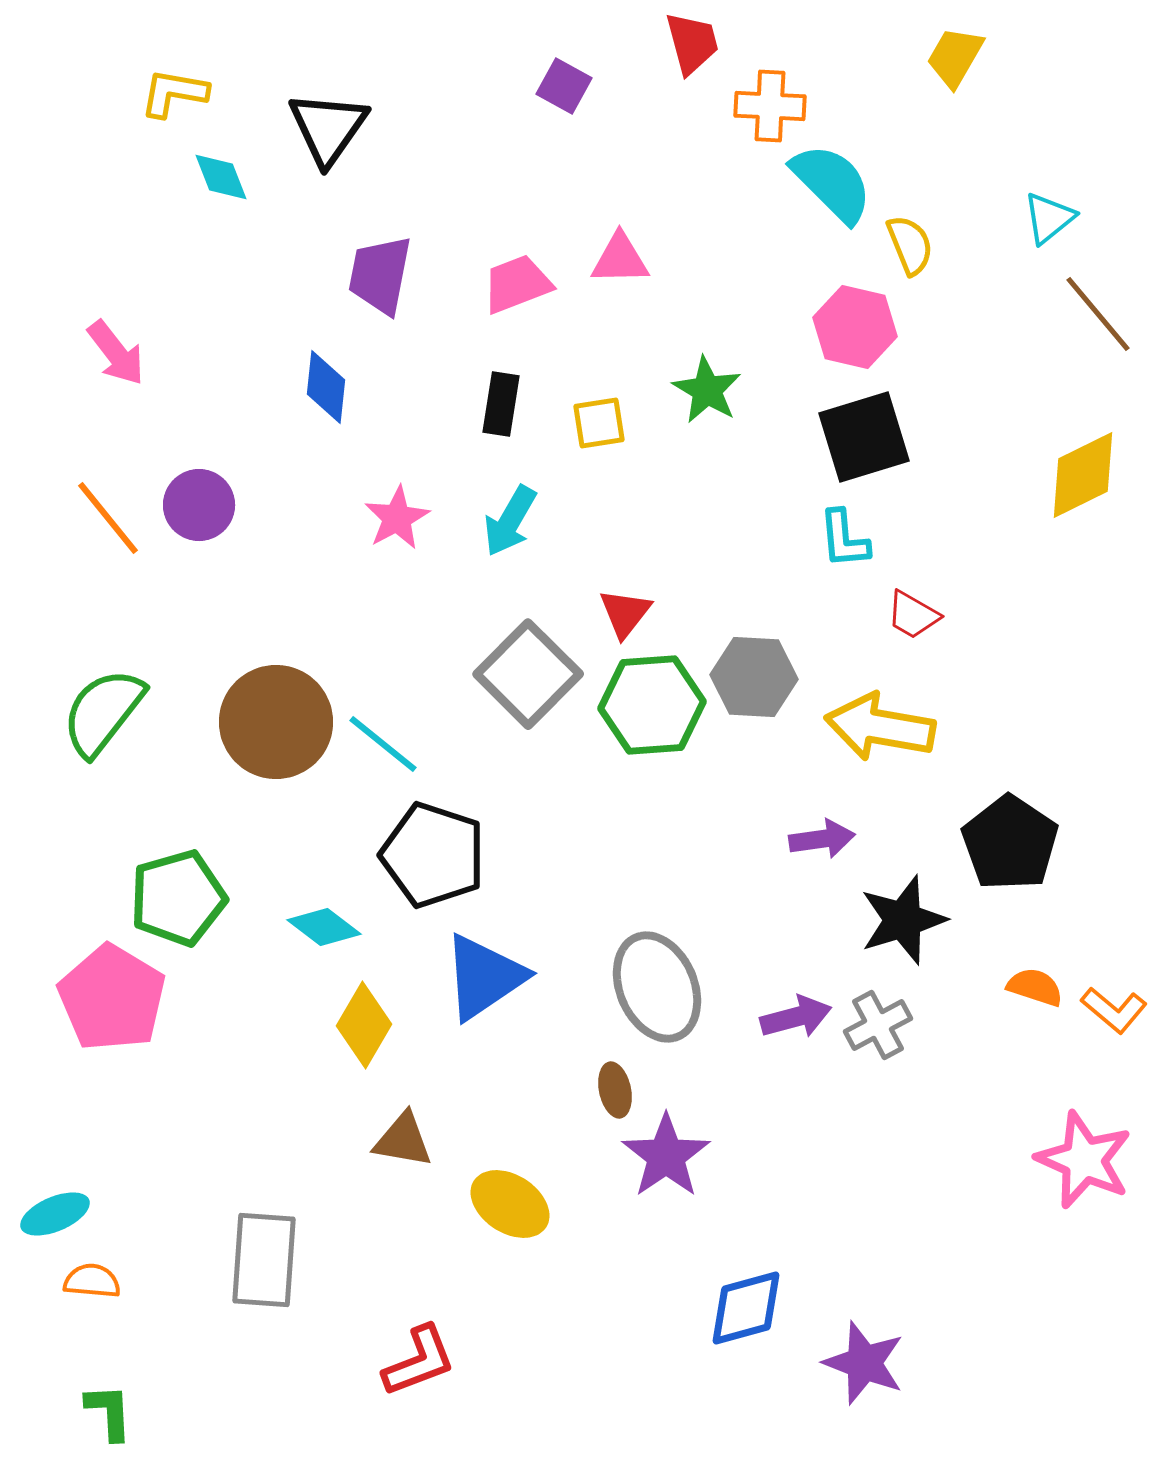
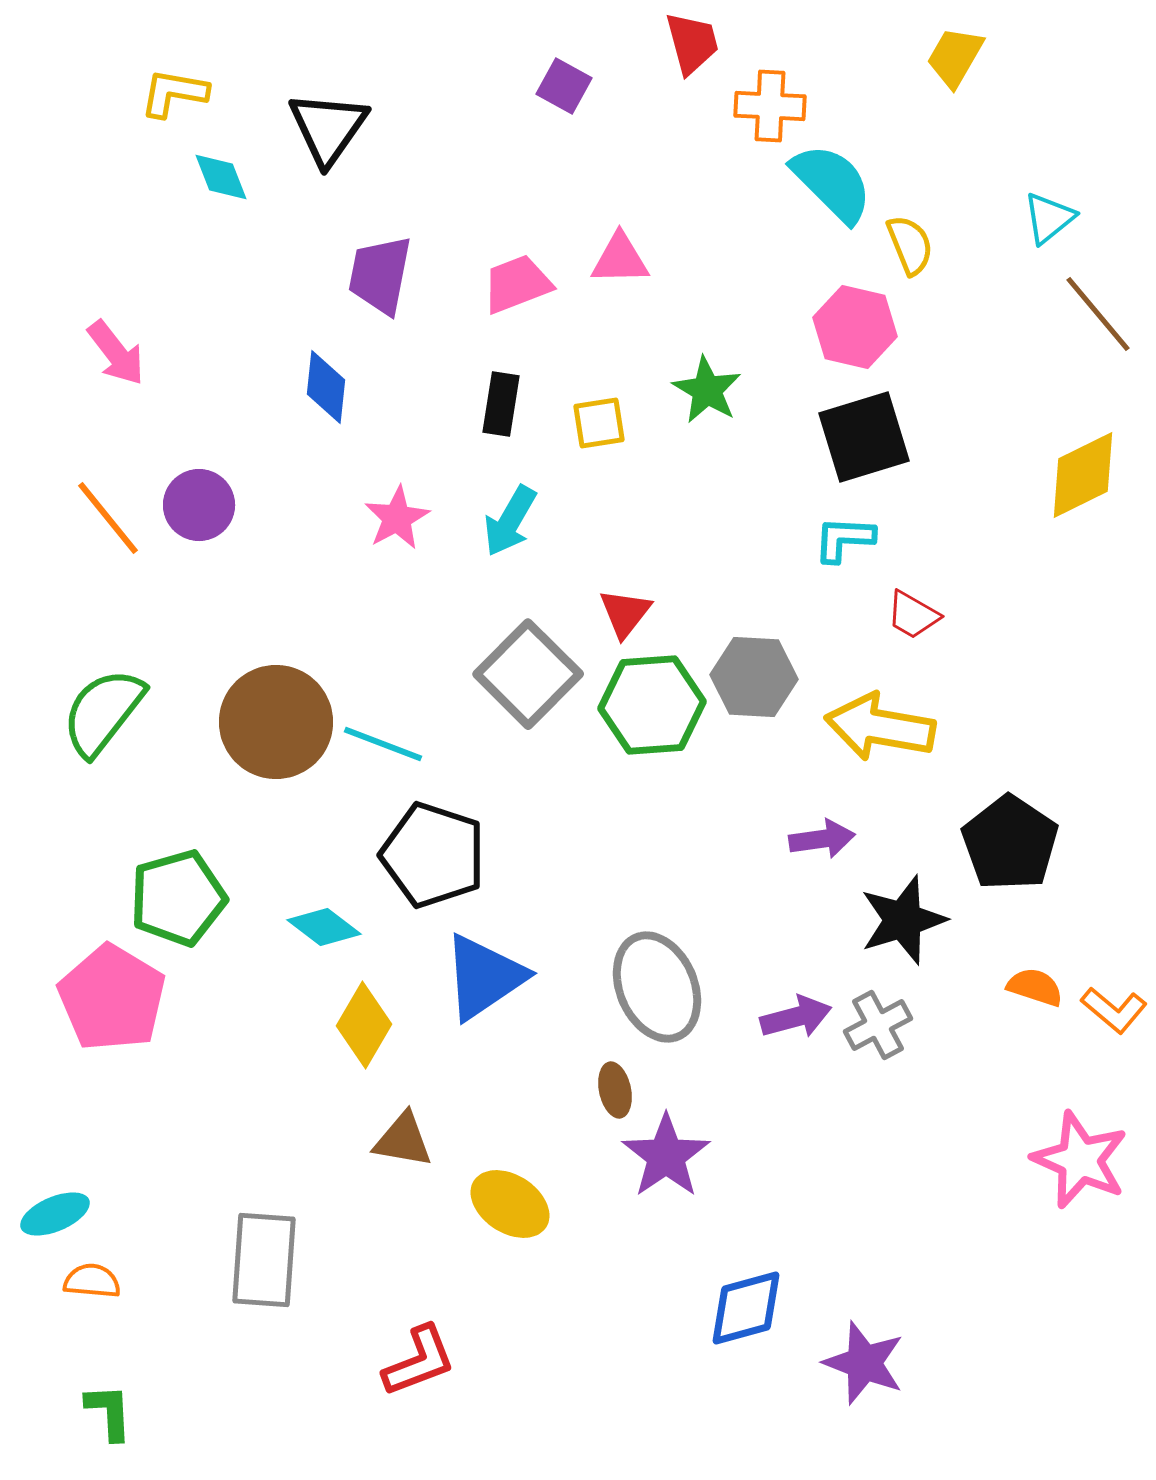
cyan L-shape at (844, 539): rotated 98 degrees clockwise
cyan line at (383, 744): rotated 18 degrees counterclockwise
pink star at (1084, 1160): moved 4 px left
